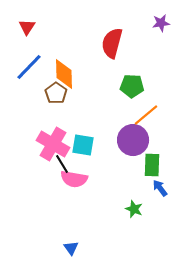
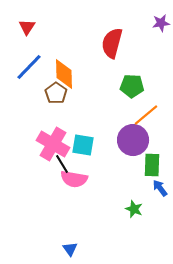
blue triangle: moved 1 px left, 1 px down
